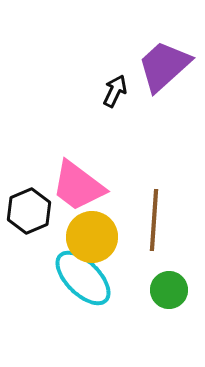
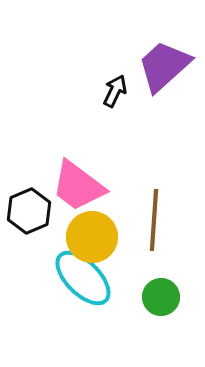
green circle: moved 8 px left, 7 px down
